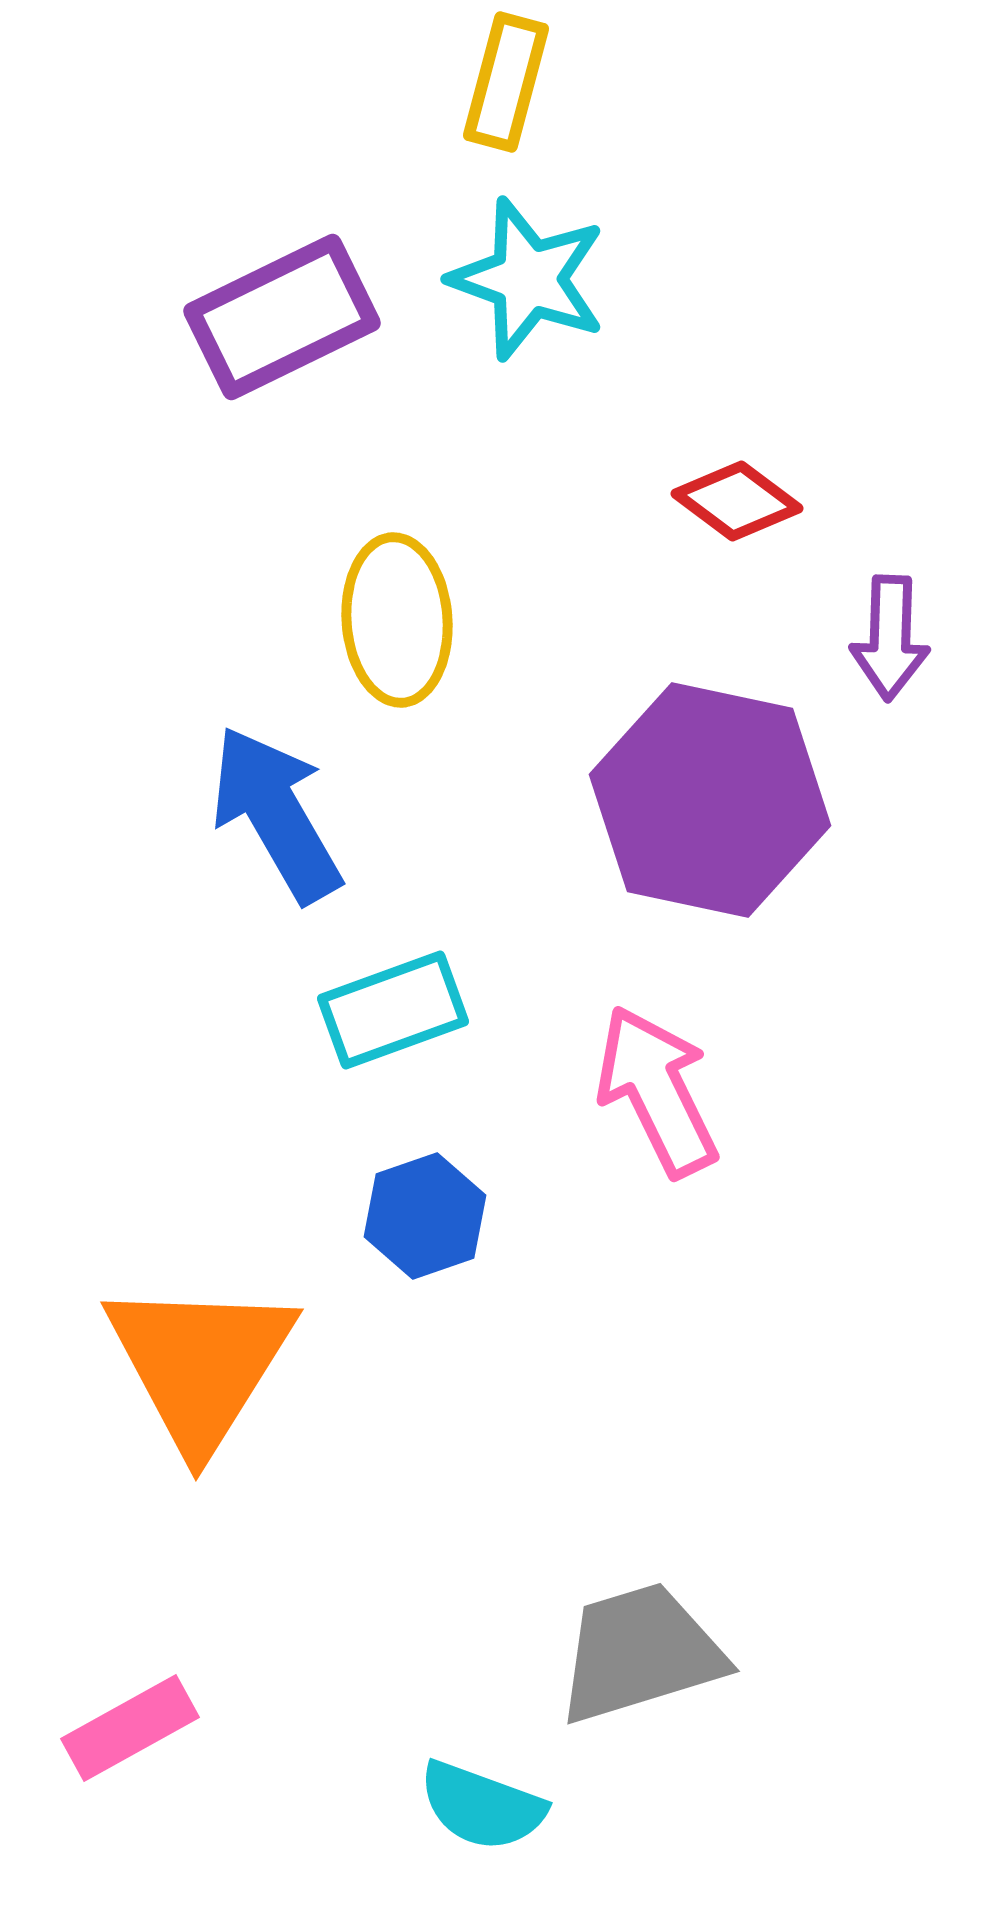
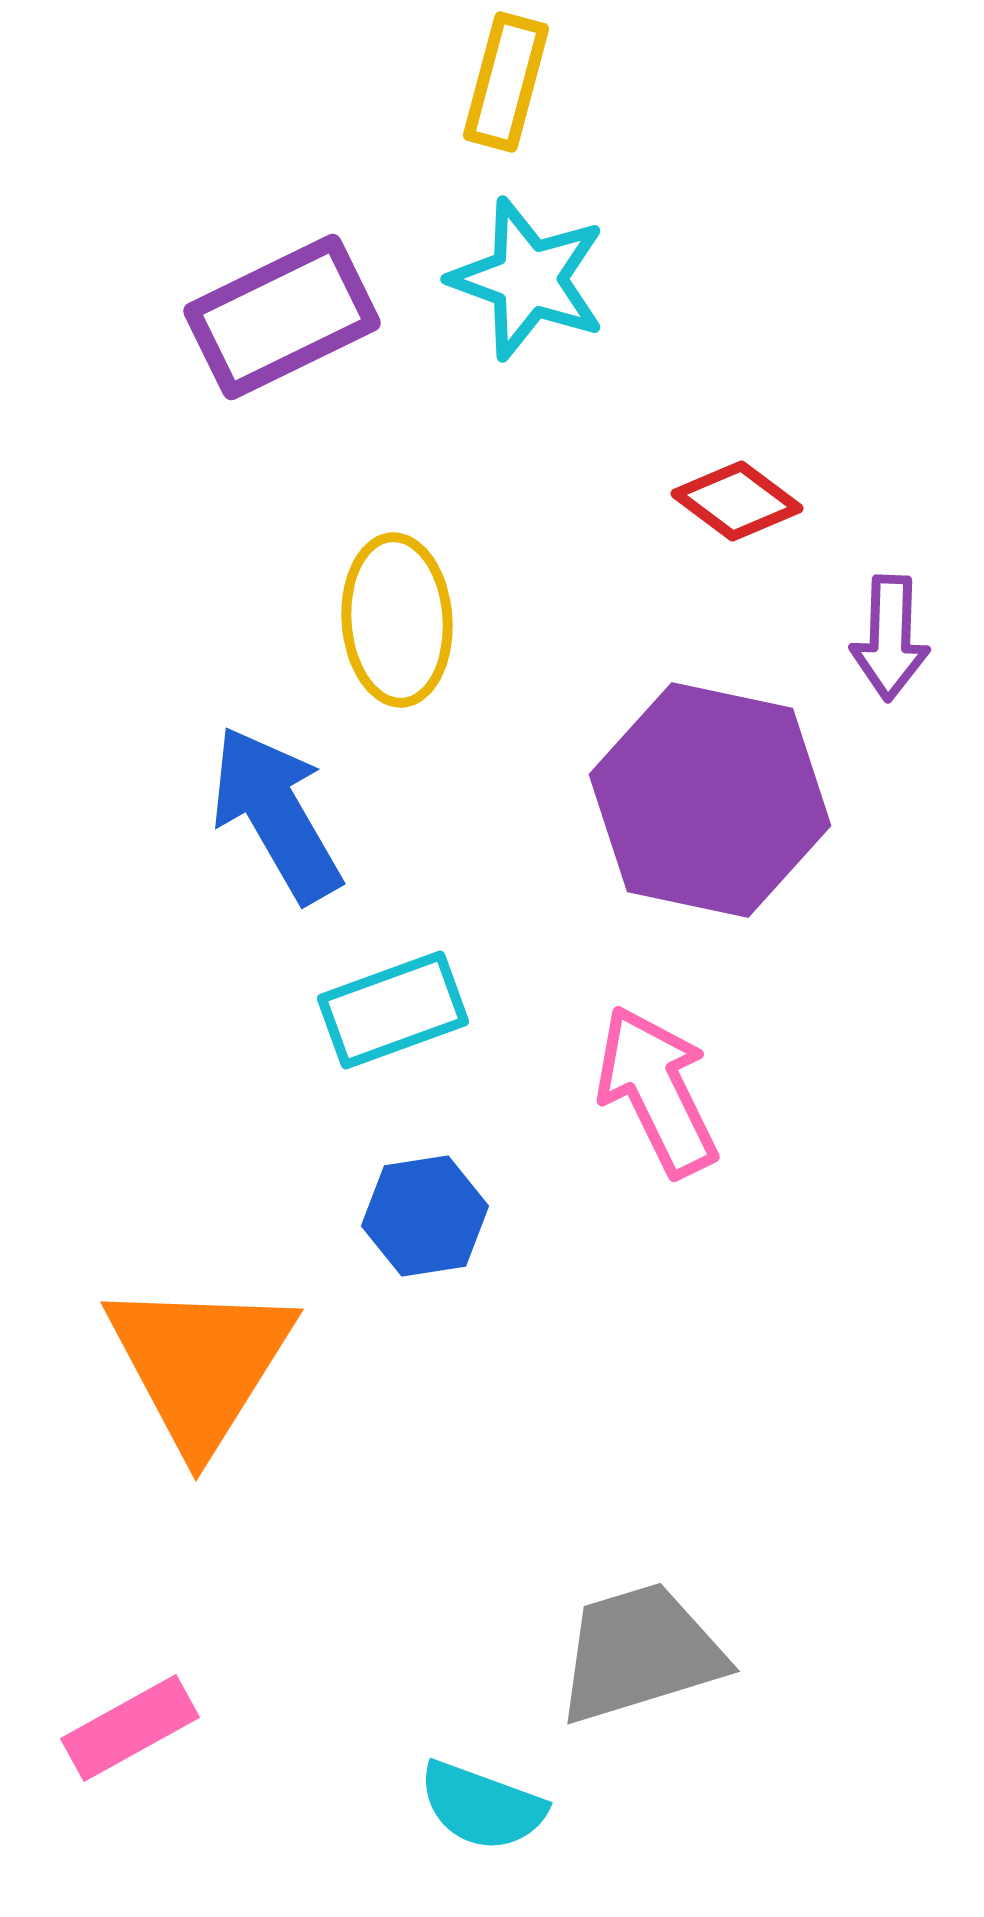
blue hexagon: rotated 10 degrees clockwise
